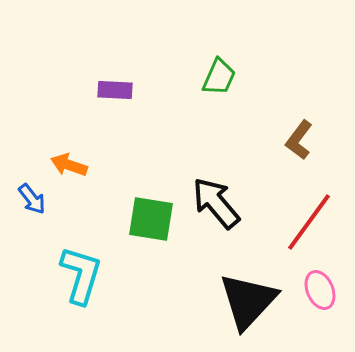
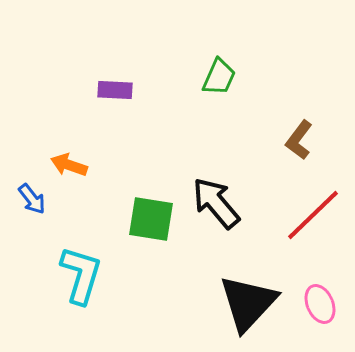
red line: moved 4 px right, 7 px up; rotated 10 degrees clockwise
pink ellipse: moved 14 px down
black triangle: moved 2 px down
